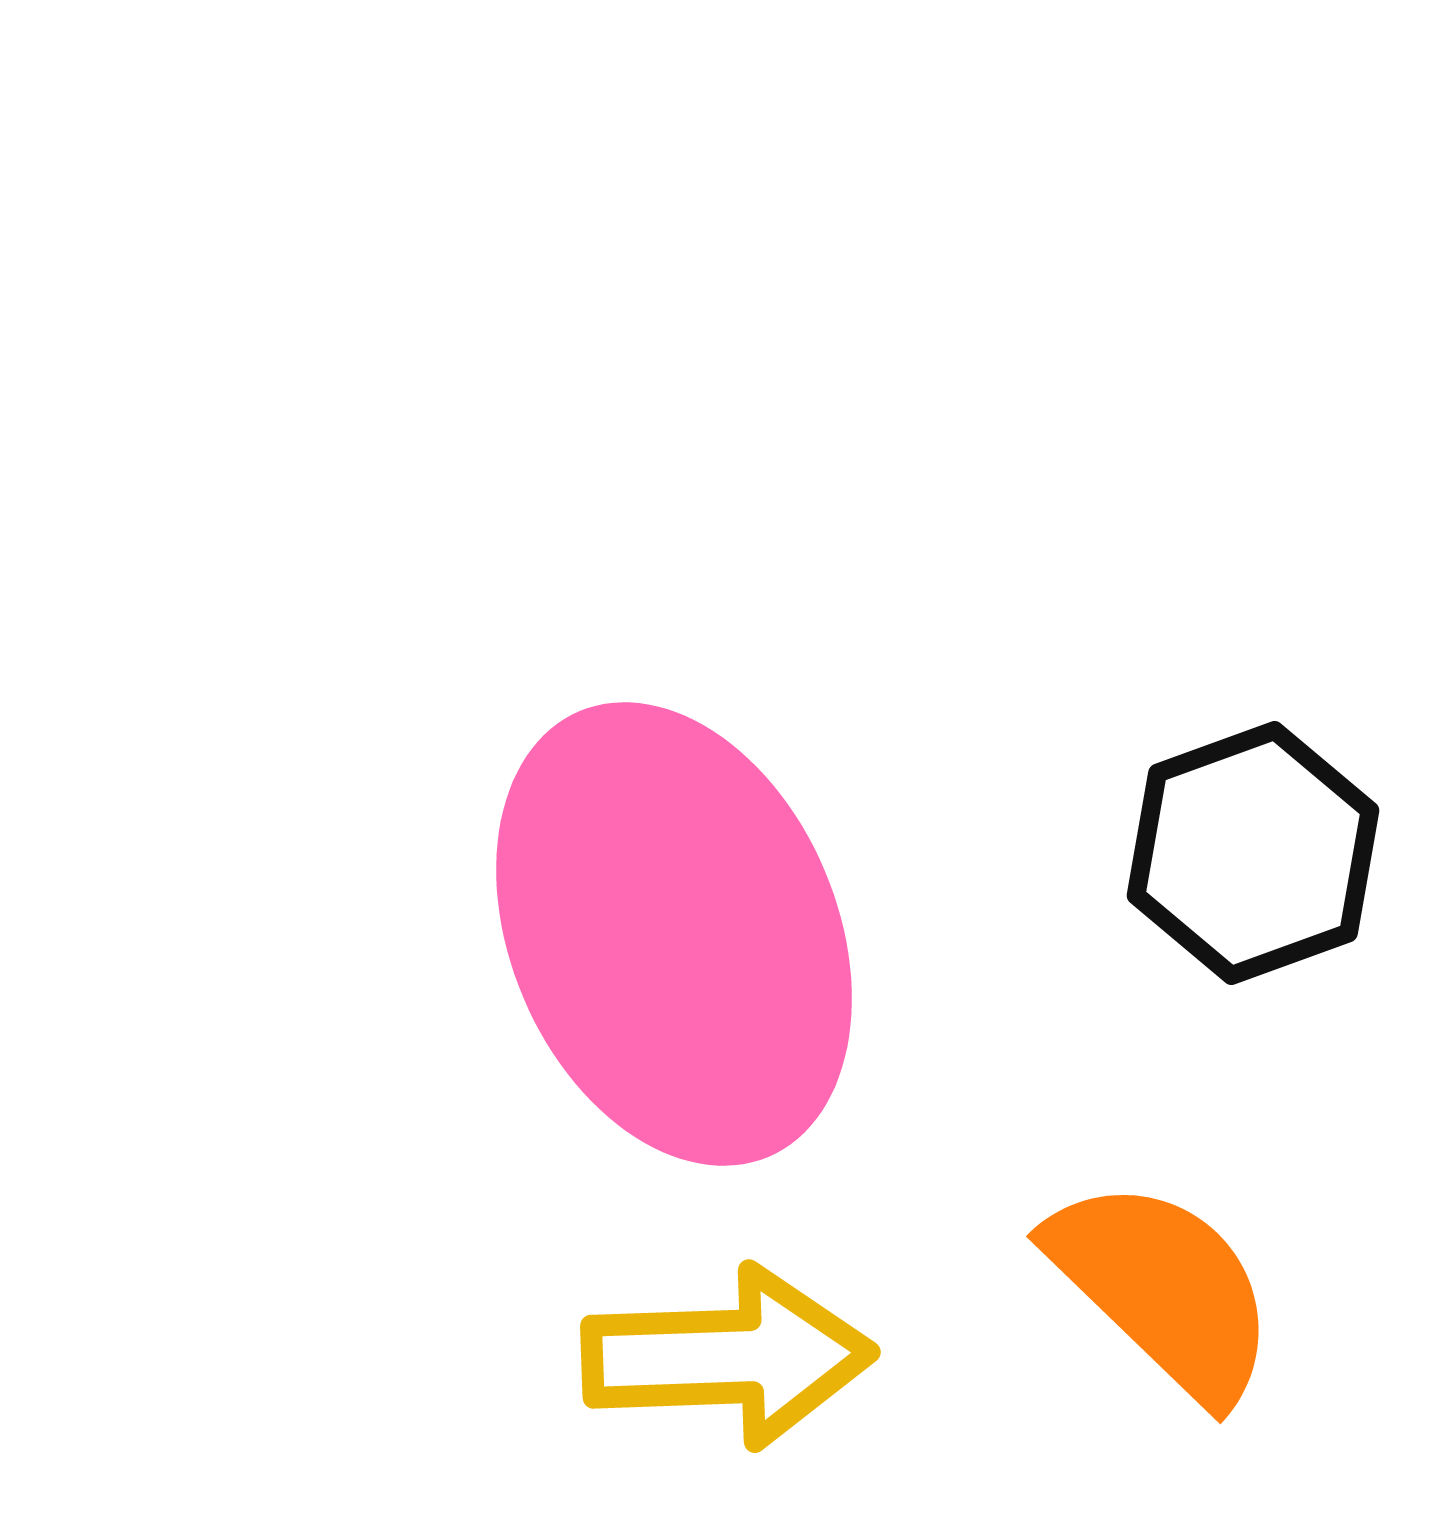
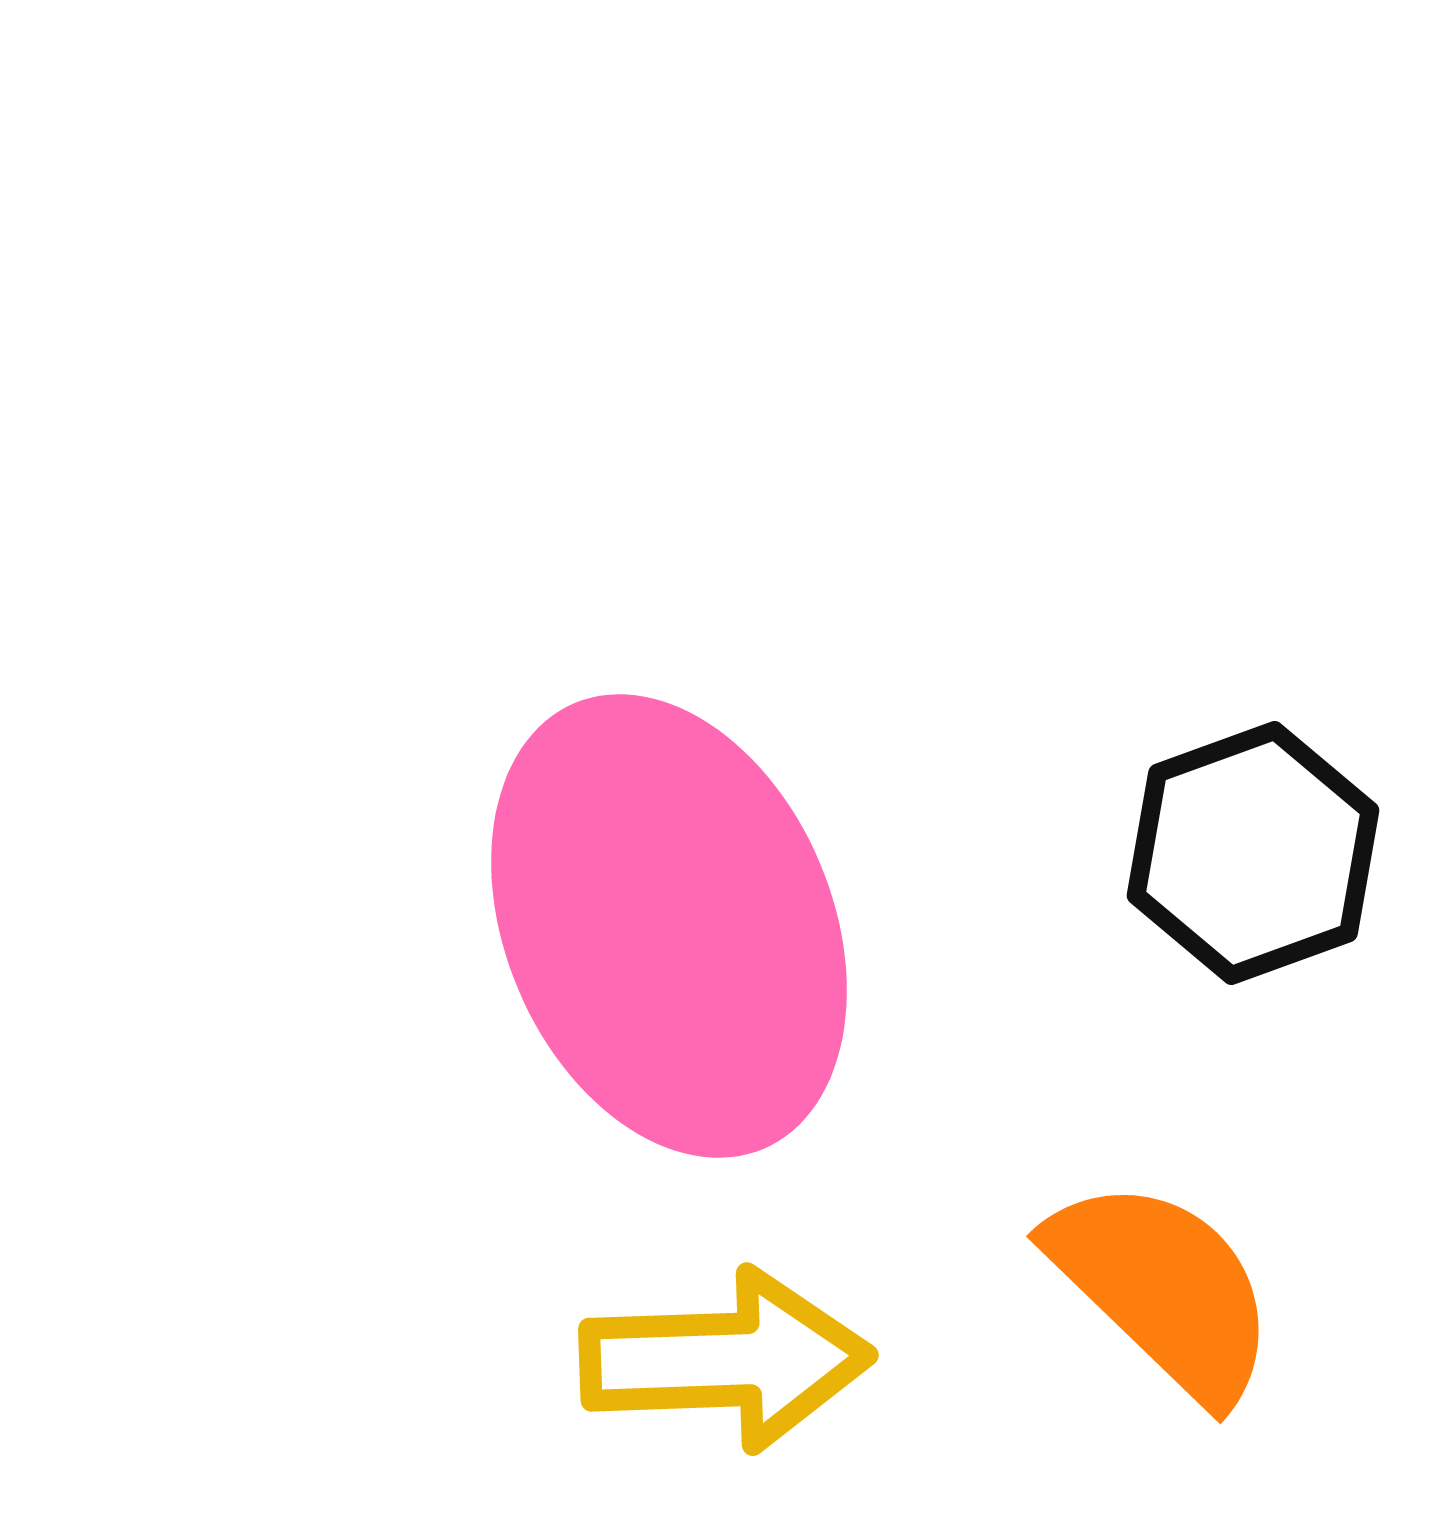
pink ellipse: moved 5 px left, 8 px up
yellow arrow: moved 2 px left, 3 px down
